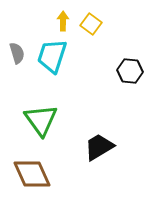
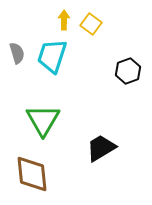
yellow arrow: moved 1 px right, 1 px up
black hexagon: moved 2 px left; rotated 25 degrees counterclockwise
green triangle: moved 2 px right; rotated 6 degrees clockwise
black trapezoid: moved 2 px right, 1 px down
brown diamond: rotated 18 degrees clockwise
